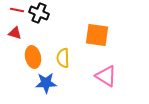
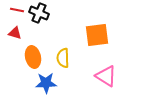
orange square: rotated 15 degrees counterclockwise
